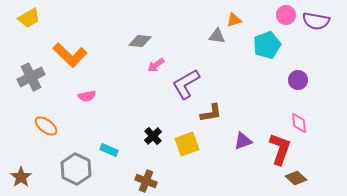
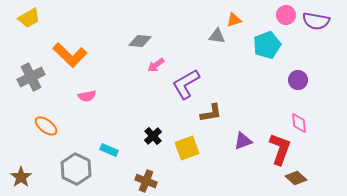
yellow square: moved 4 px down
